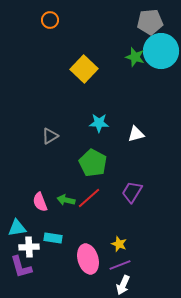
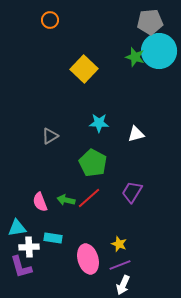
cyan circle: moved 2 px left
